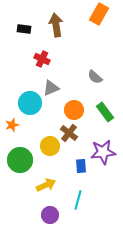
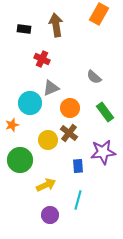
gray semicircle: moved 1 px left
orange circle: moved 4 px left, 2 px up
yellow circle: moved 2 px left, 6 px up
blue rectangle: moved 3 px left
